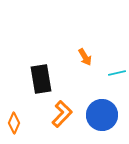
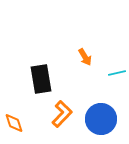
blue circle: moved 1 px left, 4 px down
orange diamond: rotated 40 degrees counterclockwise
